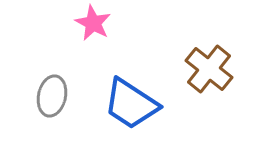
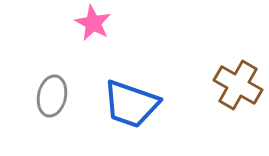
brown cross: moved 29 px right, 16 px down; rotated 9 degrees counterclockwise
blue trapezoid: rotated 14 degrees counterclockwise
